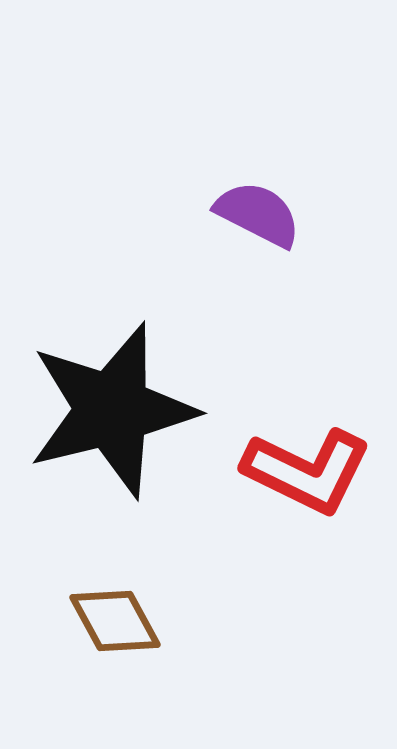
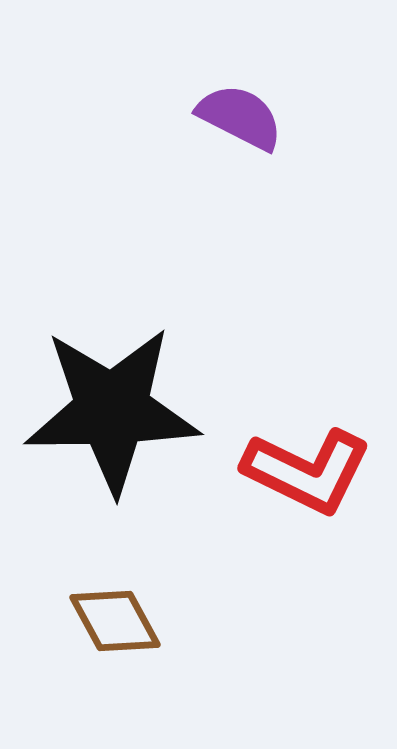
purple semicircle: moved 18 px left, 97 px up
black star: rotated 13 degrees clockwise
